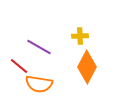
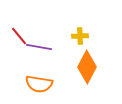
purple line: rotated 20 degrees counterclockwise
red line: moved 30 px up; rotated 12 degrees clockwise
